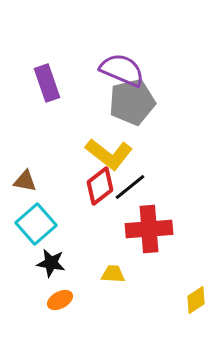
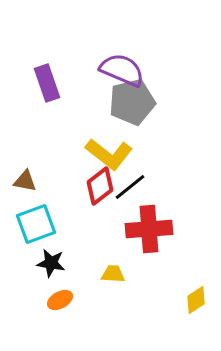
cyan square: rotated 21 degrees clockwise
